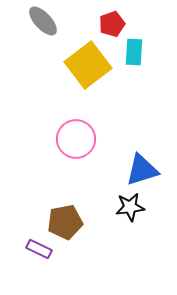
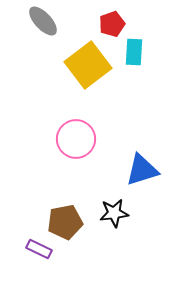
black star: moved 16 px left, 6 px down
